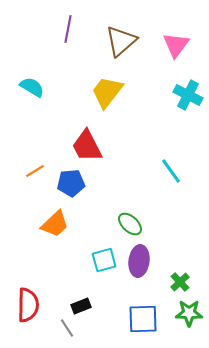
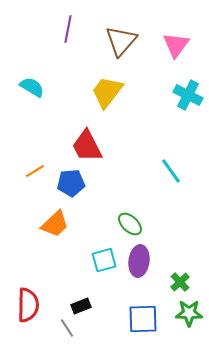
brown triangle: rotated 8 degrees counterclockwise
